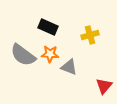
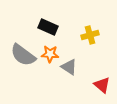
gray triangle: rotated 12 degrees clockwise
red triangle: moved 2 px left, 1 px up; rotated 30 degrees counterclockwise
